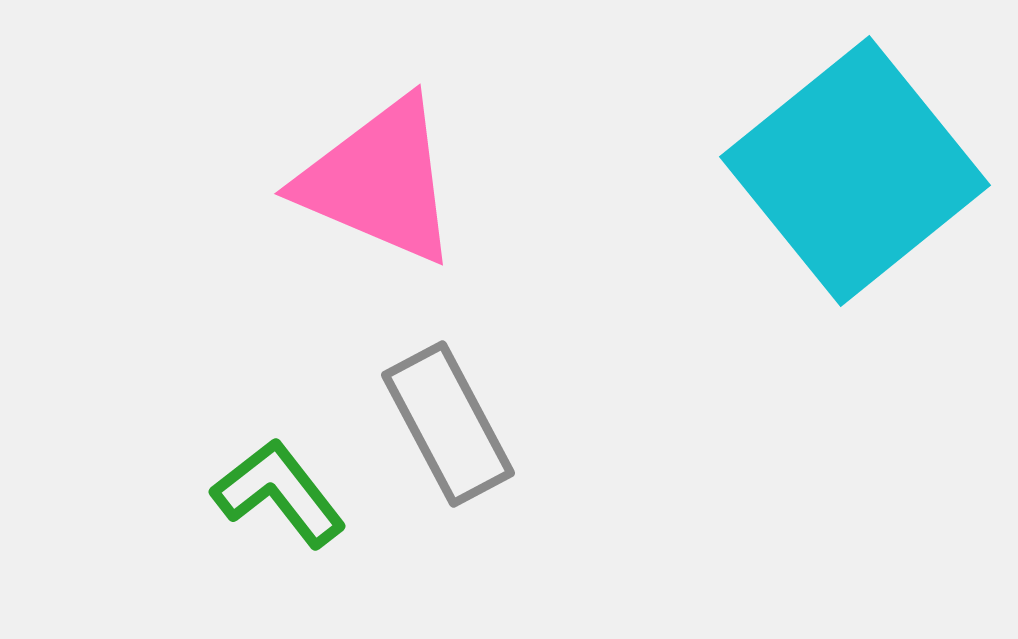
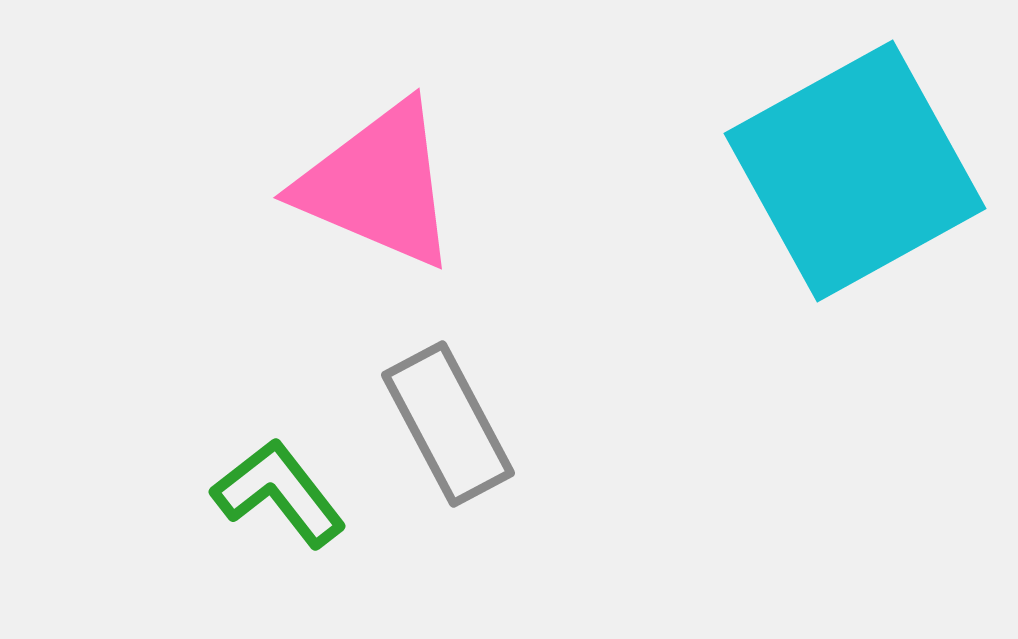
cyan square: rotated 10 degrees clockwise
pink triangle: moved 1 px left, 4 px down
